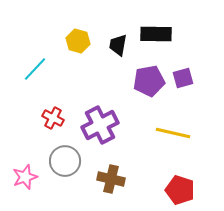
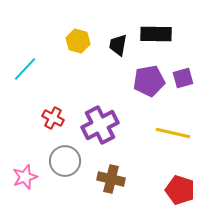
cyan line: moved 10 px left
